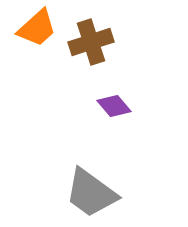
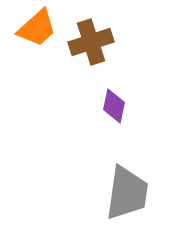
purple diamond: rotated 52 degrees clockwise
gray trapezoid: moved 36 px right; rotated 118 degrees counterclockwise
